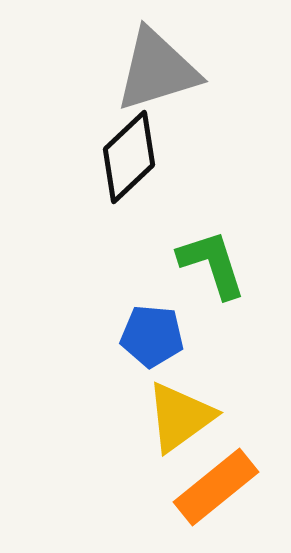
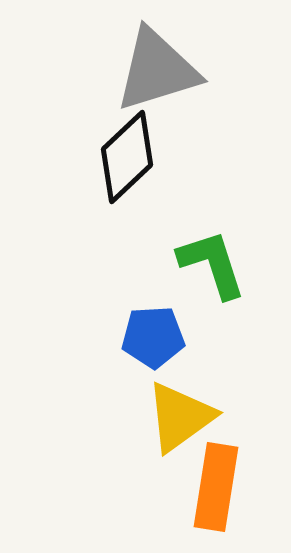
black diamond: moved 2 px left
blue pentagon: moved 1 px right, 1 px down; rotated 8 degrees counterclockwise
orange rectangle: rotated 42 degrees counterclockwise
